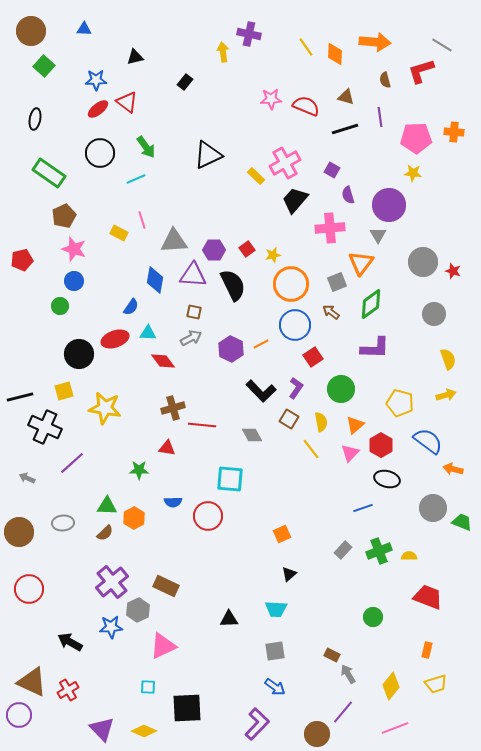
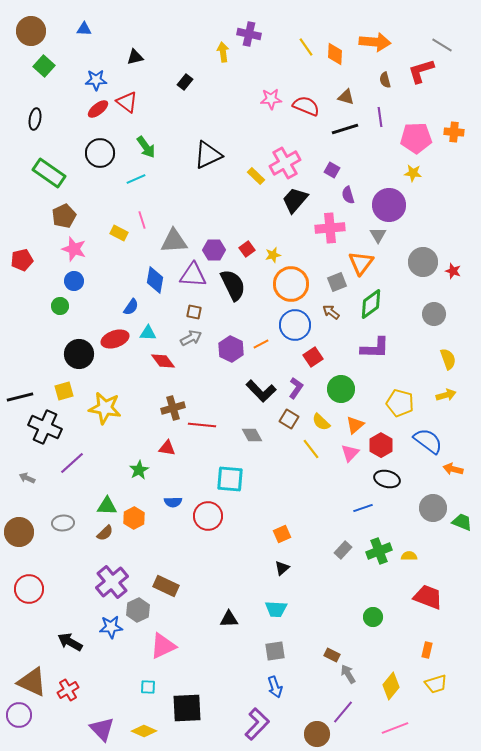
yellow semicircle at (321, 422): rotated 144 degrees clockwise
green star at (139, 470): rotated 30 degrees counterclockwise
black triangle at (289, 574): moved 7 px left, 6 px up
blue arrow at (275, 687): rotated 35 degrees clockwise
